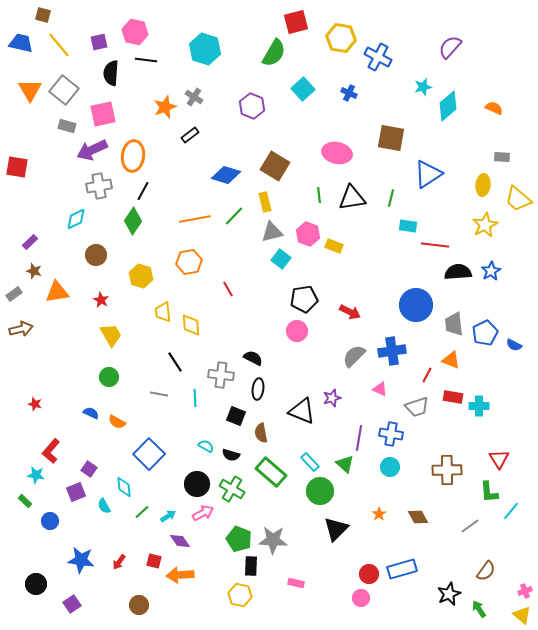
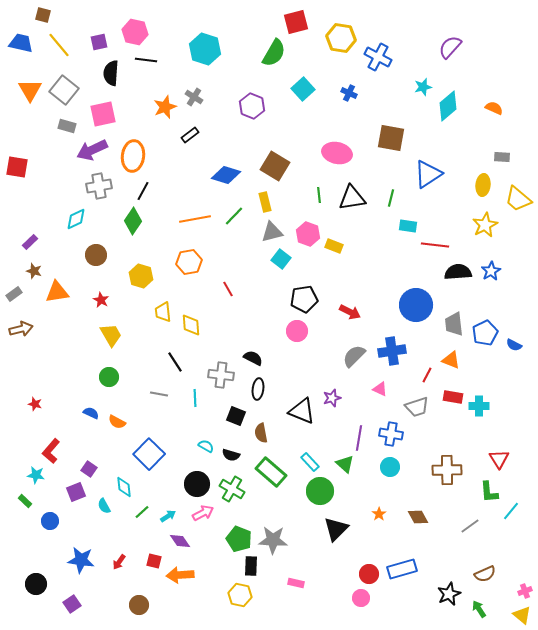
brown semicircle at (486, 571): moved 1 px left, 3 px down; rotated 30 degrees clockwise
